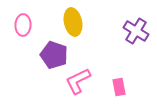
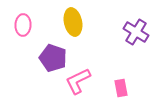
purple cross: moved 1 px down
purple pentagon: moved 1 px left, 3 px down
pink rectangle: moved 2 px right, 1 px down
